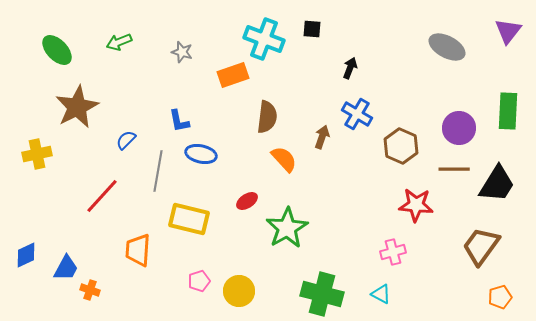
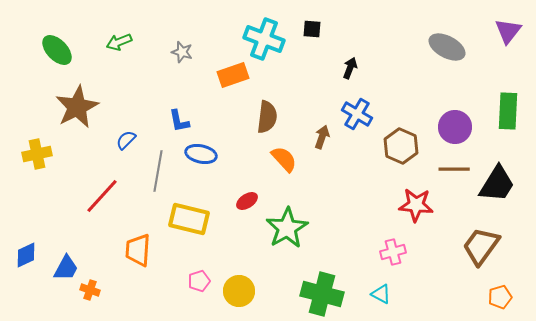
purple circle: moved 4 px left, 1 px up
